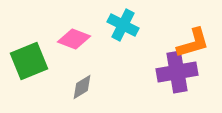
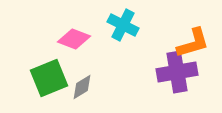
green square: moved 20 px right, 17 px down
